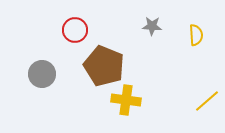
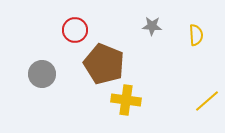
brown pentagon: moved 2 px up
